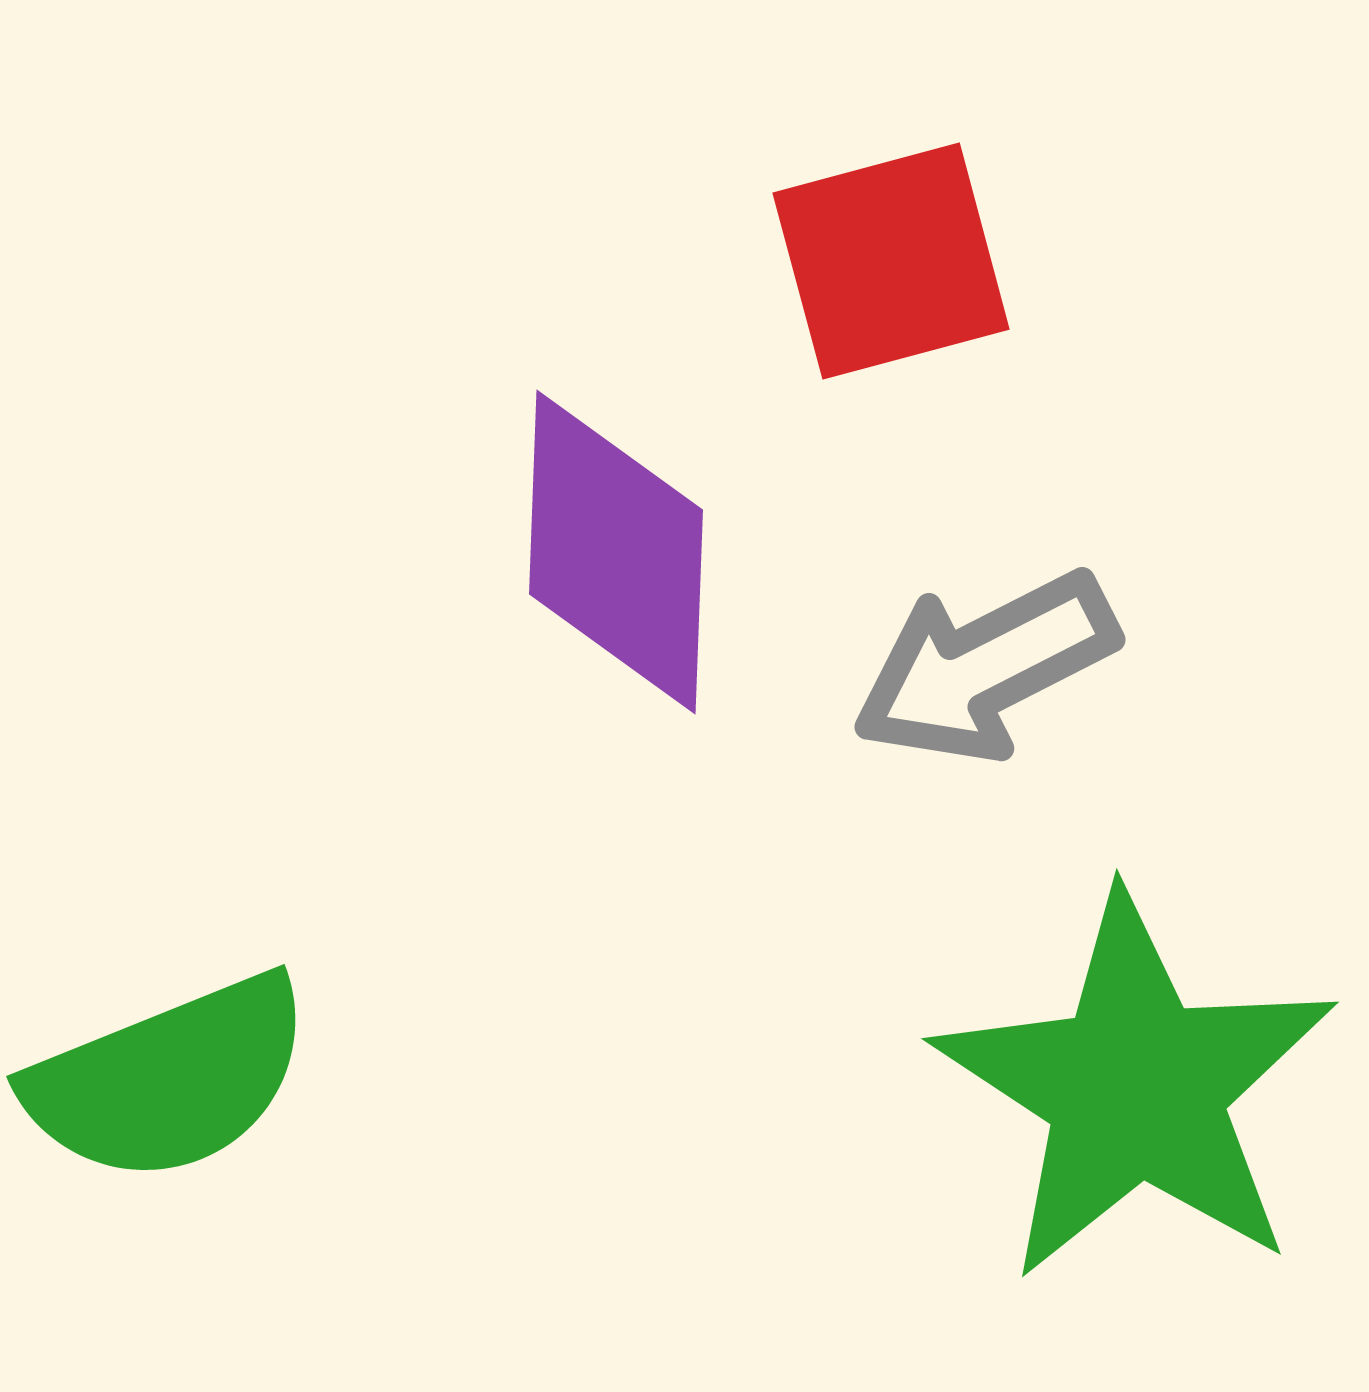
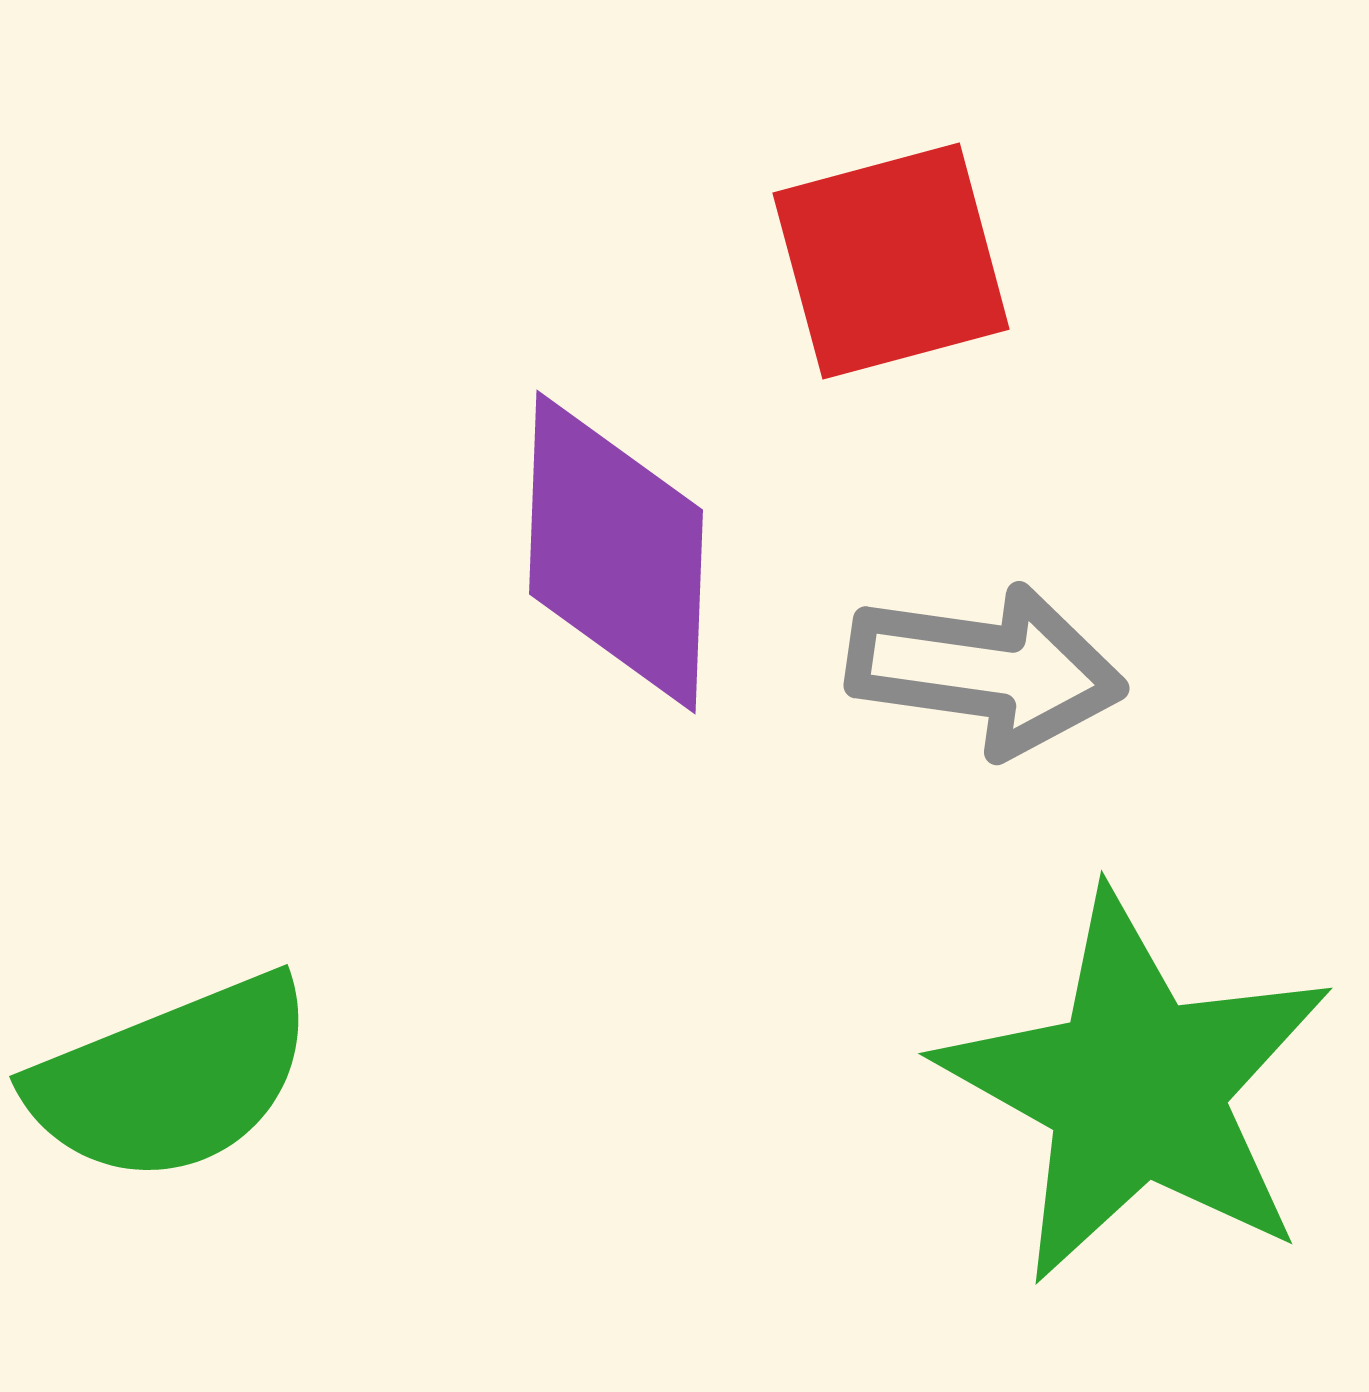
gray arrow: moved 1 px right, 3 px down; rotated 145 degrees counterclockwise
green semicircle: moved 3 px right
green star: rotated 4 degrees counterclockwise
